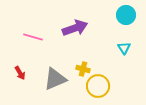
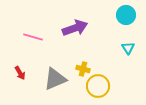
cyan triangle: moved 4 px right
